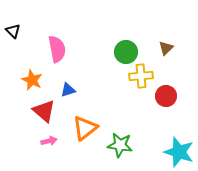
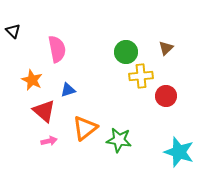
green star: moved 1 px left, 5 px up
